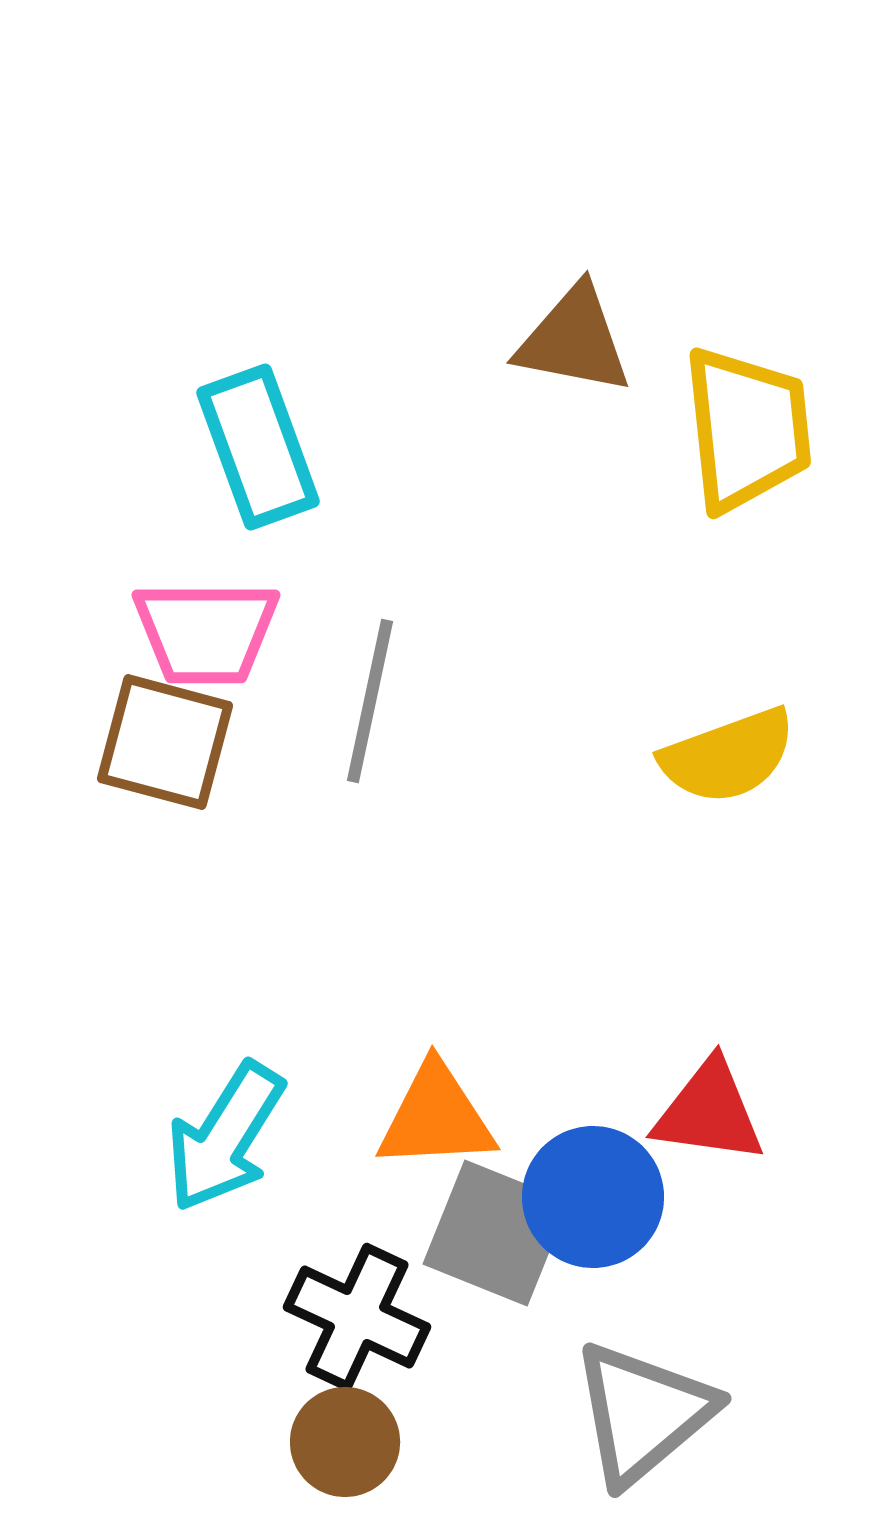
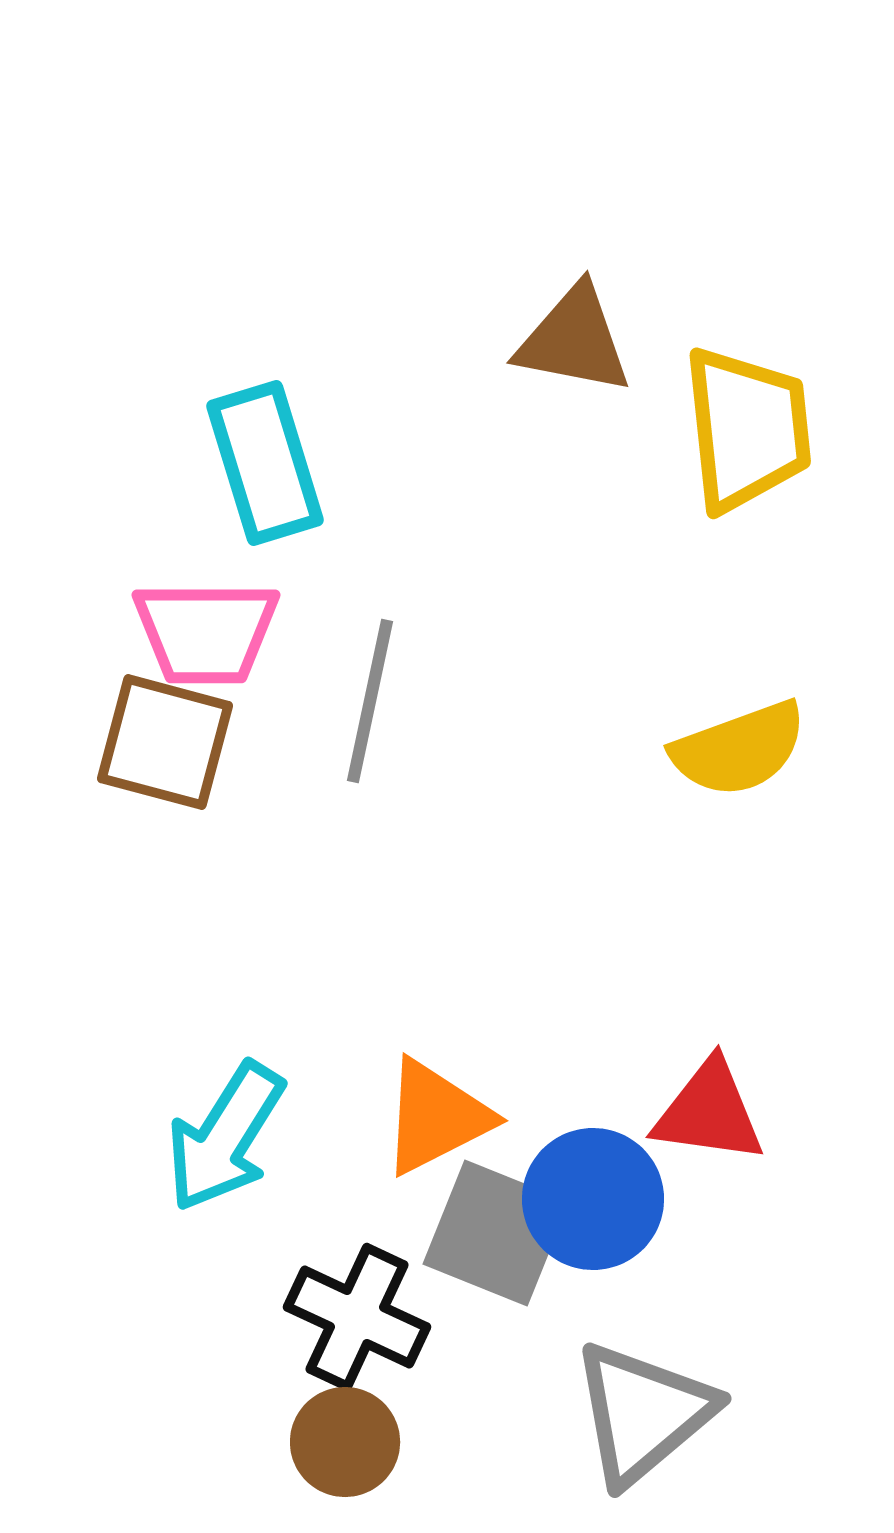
cyan rectangle: moved 7 px right, 16 px down; rotated 3 degrees clockwise
yellow semicircle: moved 11 px right, 7 px up
orange triangle: rotated 24 degrees counterclockwise
blue circle: moved 2 px down
